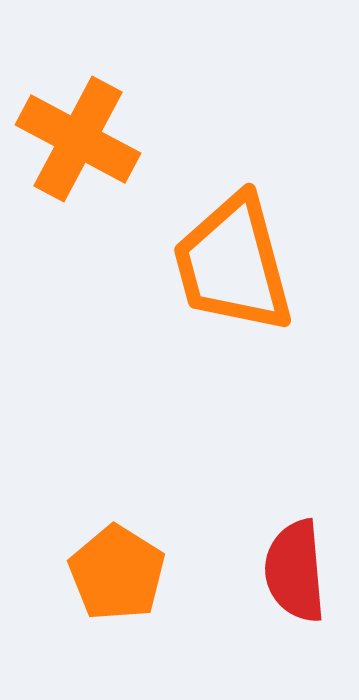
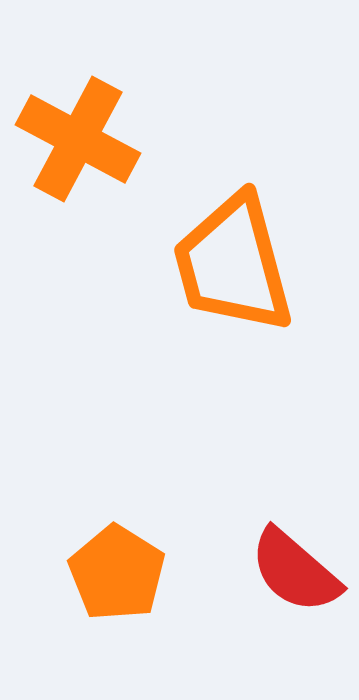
red semicircle: rotated 44 degrees counterclockwise
